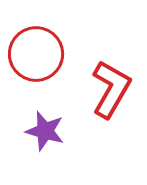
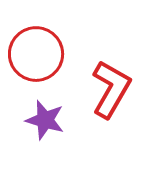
purple star: moved 11 px up
